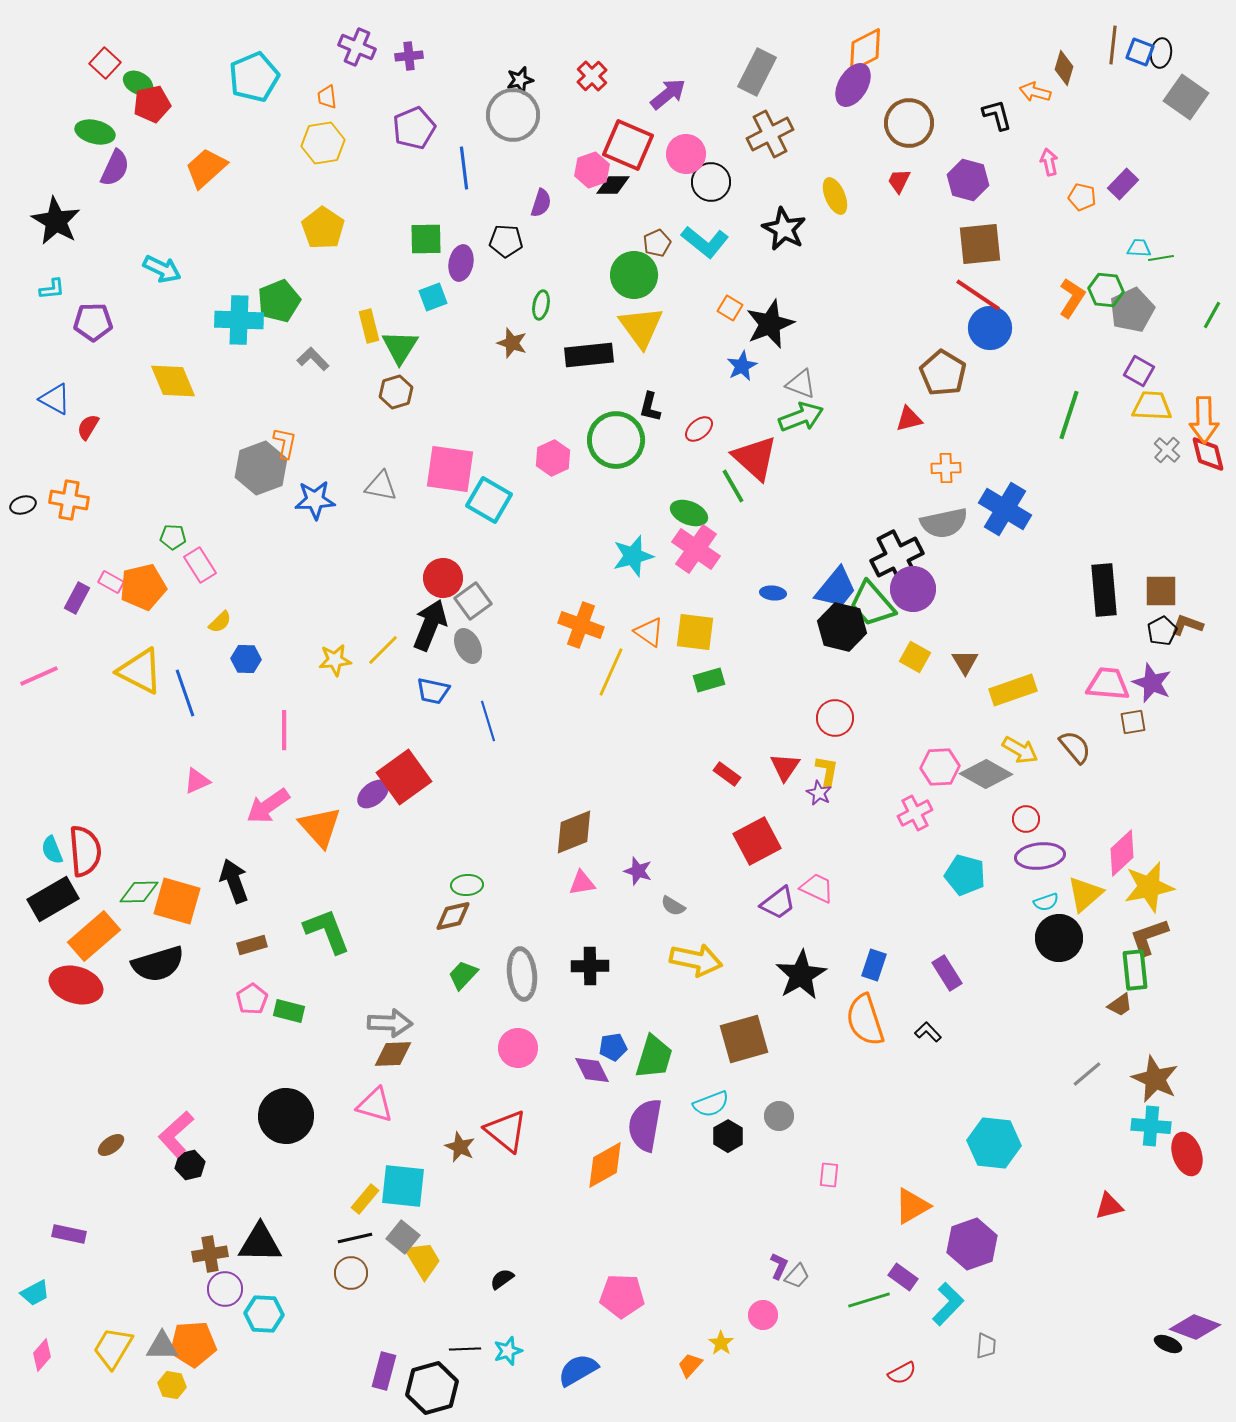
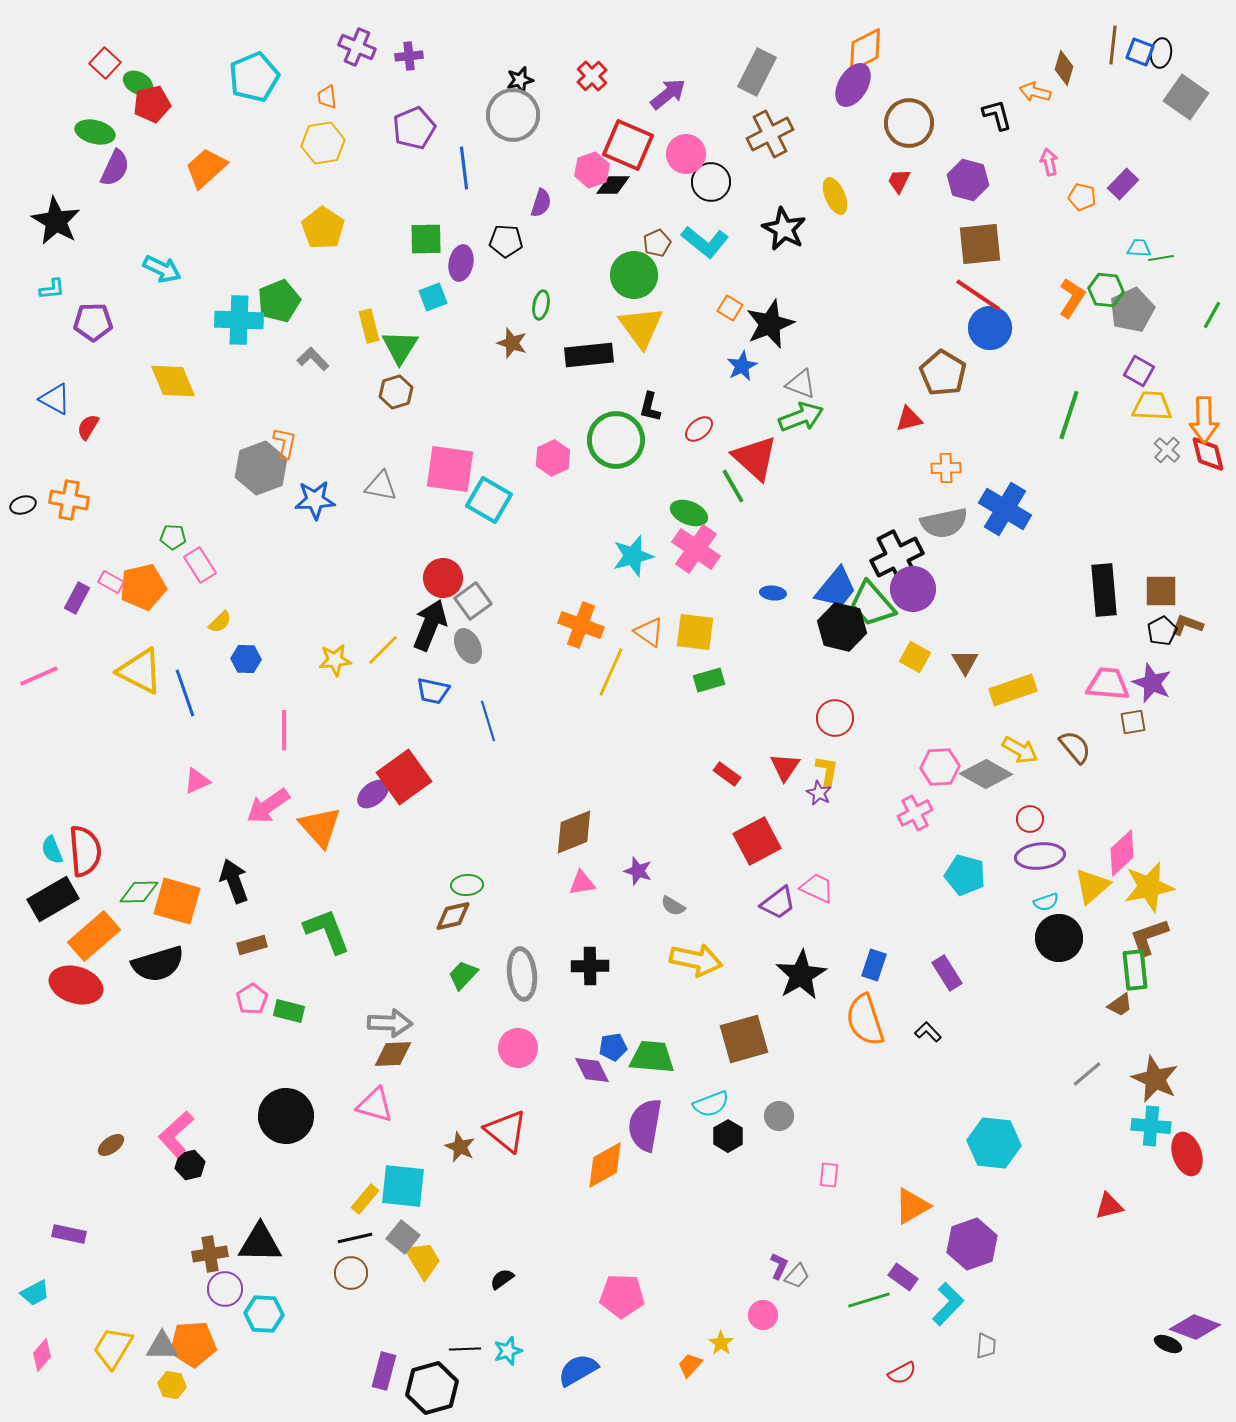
red circle at (1026, 819): moved 4 px right
yellow triangle at (1085, 894): moved 7 px right, 8 px up
green trapezoid at (654, 1057): moved 2 px left; rotated 102 degrees counterclockwise
